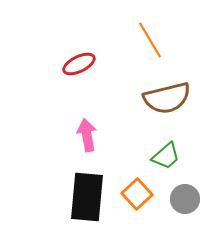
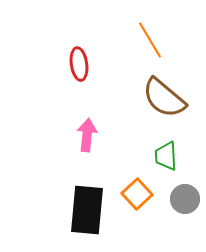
red ellipse: rotated 72 degrees counterclockwise
brown semicircle: moved 3 px left; rotated 54 degrees clockwise
pink arrow: rotated 16 degrees clockwise
green trapezoid: rotated 128 degrees clockwise
black rectangle: moved 13 px down
